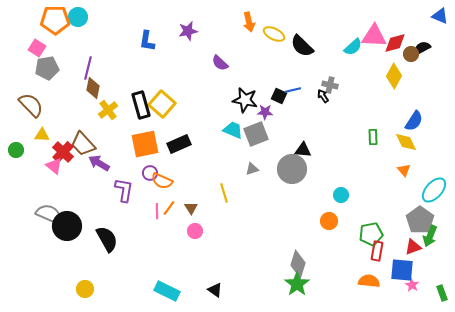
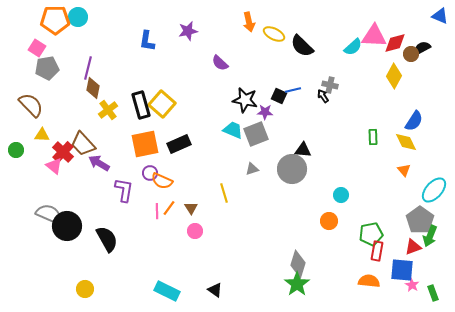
green rectangle at (442, 293): moved 9 px left
